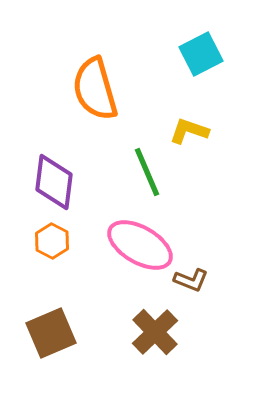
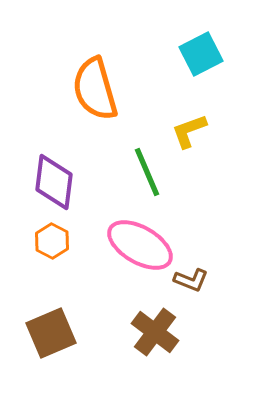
yellow L-shape: rotated 39 degrees counterclockwise
brown cross: rotated 9 degrees counterclockwise
